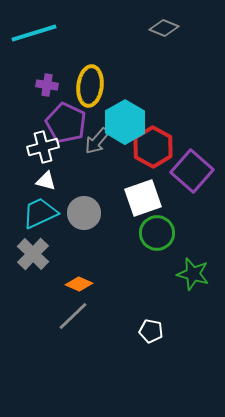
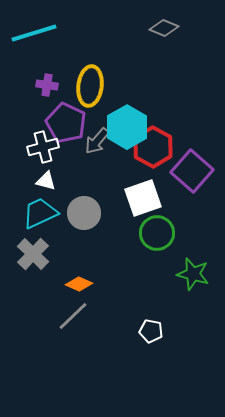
cyan hexagon: moved 2 px right, 5 px down
